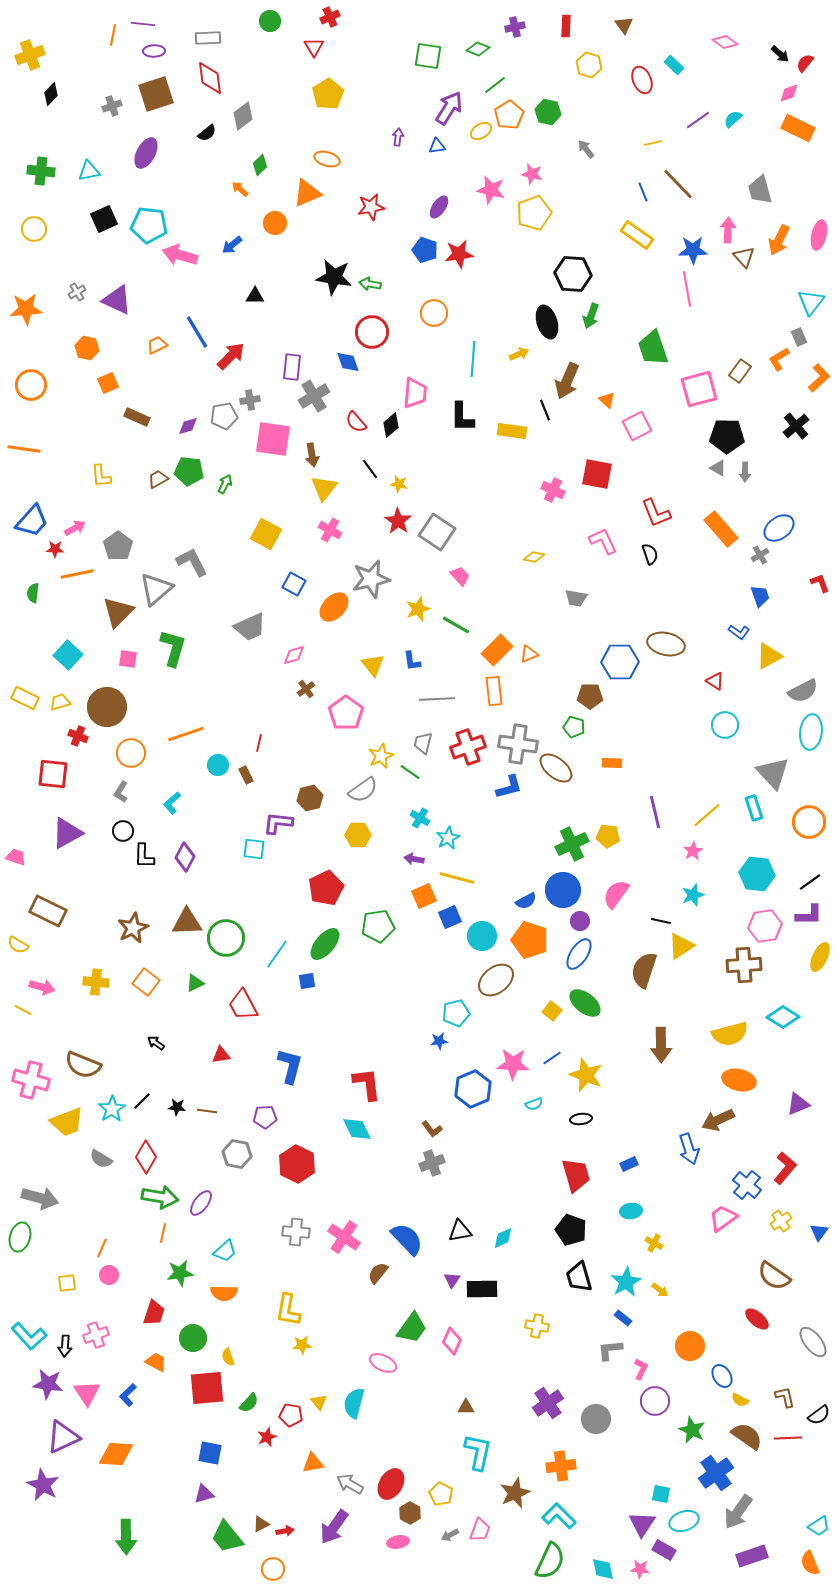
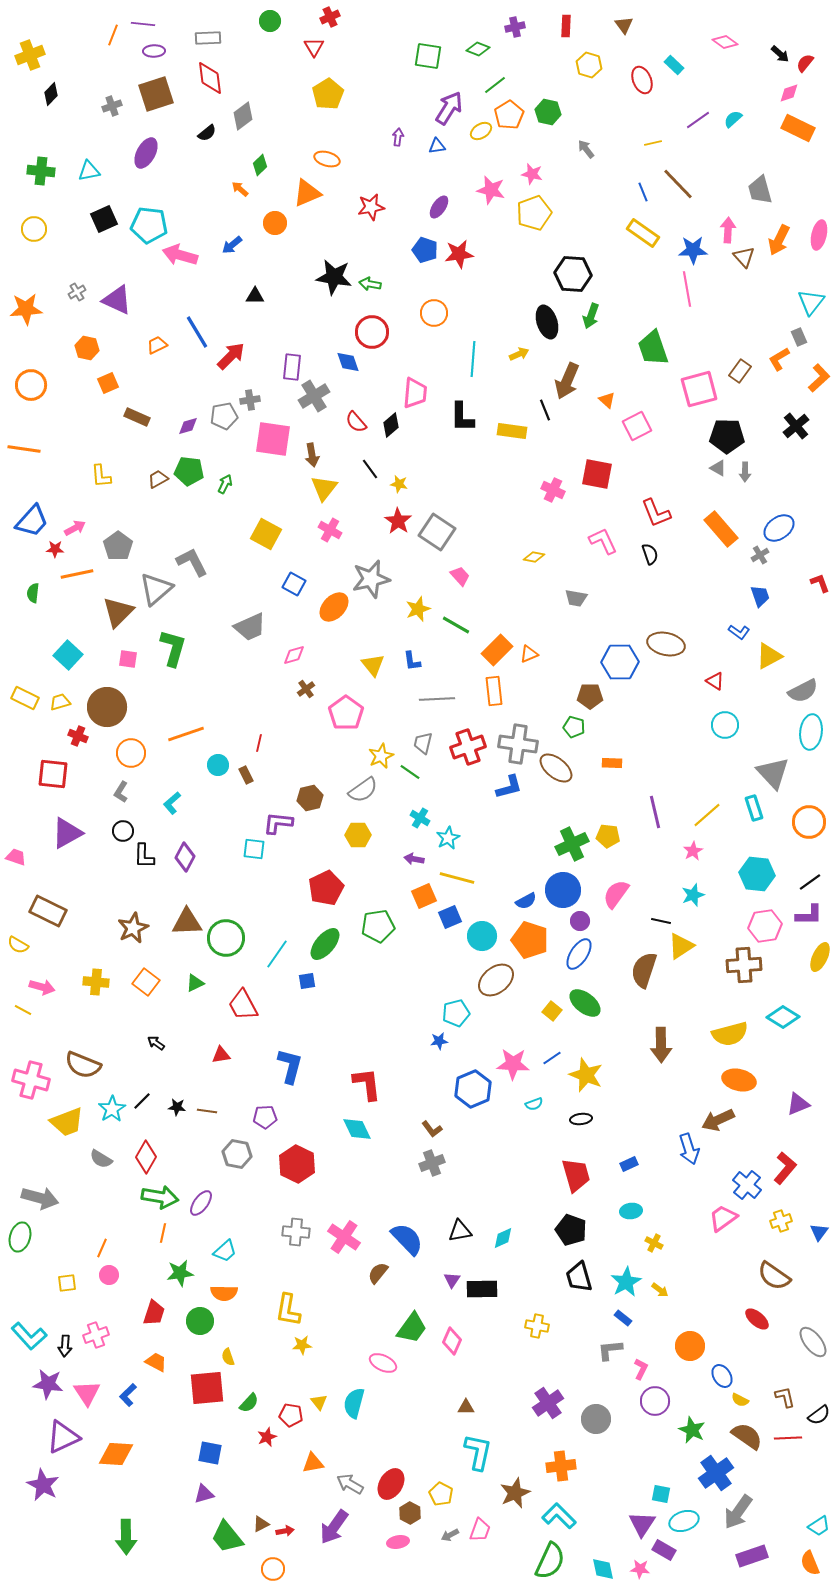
orange line at (113, 35): rotated 10 degrees clockwise
yellow rectangle at (637, 235): moved 6 px right, 2 px up
yellow cross at (781, 1221): rotated 15 degrees clockwise
green circle at (193, 1338): moved 7 px right, 17 px up
